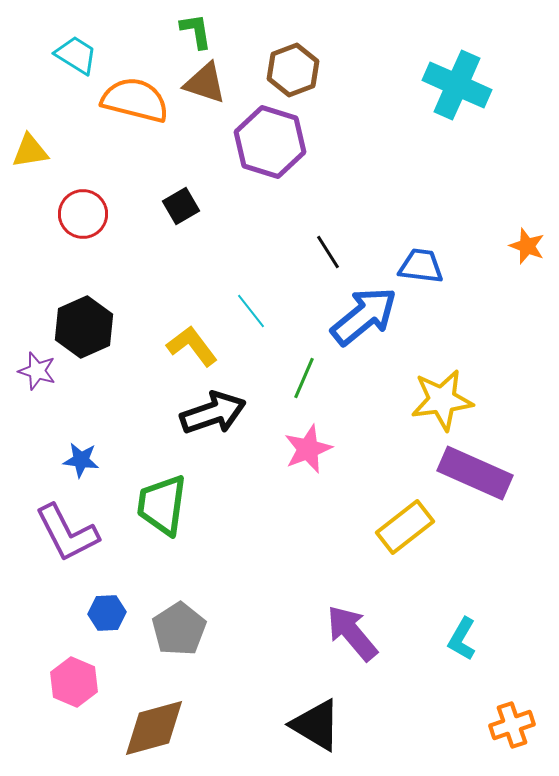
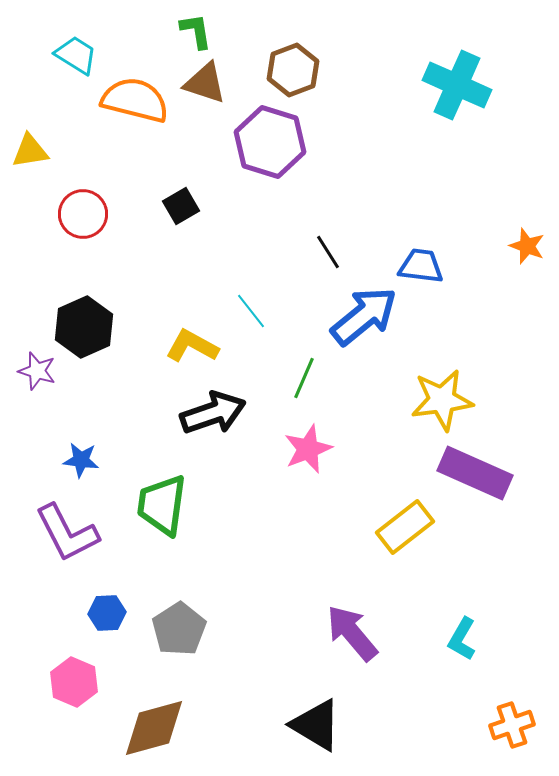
yellow L-shape: rotated 24 degrees counterclockwise
